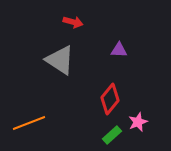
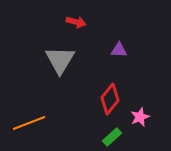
red arrow: moved 3 px right
gray triangle: rotated 28 degrees clockwise
pink star: moved 2 px right, 5 px up
green rectangle: moved 2 px down
